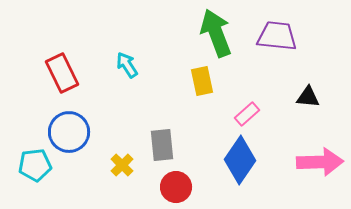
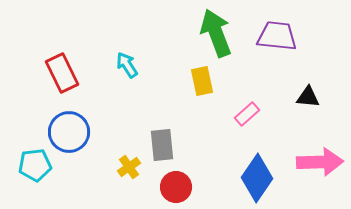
blue diamond: moved 17 px right, 18 px down
yellow cross: moved 7 px right, 2 px down; rotated 10 degrees clockwise
